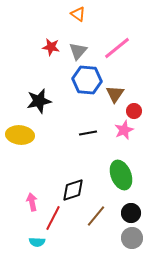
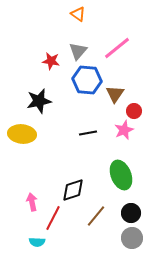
red star: moved 14 px down
yellow ellipse: moved 2 px right, 1 px up
